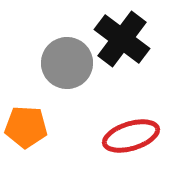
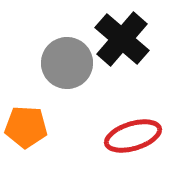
black cross: rotated 4 degrees clockwise
red ellipse: moved 2 px right
